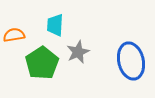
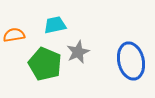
cyan trapezoid: rotated 75 degrees clockwise
green pentagon: moved 3 px right, 1 px down; rotated 16 degrees counterclockwise
